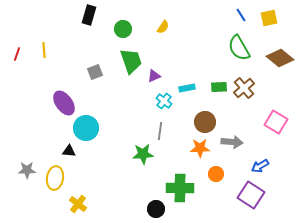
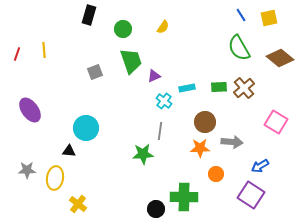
purple ellipse: moved 34 px left, 7 px down
green cross: moved 4 px right, 9 px down
